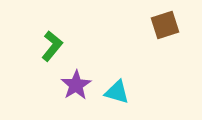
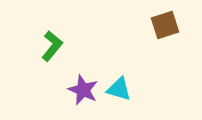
purple star: moved 7 px right, 5 px down; rotated 16 degrees counterclockwise
cyan triangle: moved 2 px right, 3 px up
